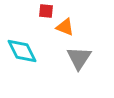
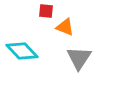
cyan diamond: rotated 16 degrees counterclockwise
